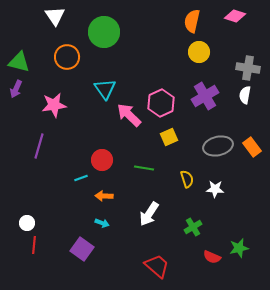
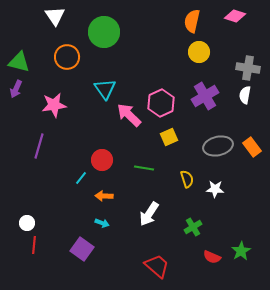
cyan line: rotated 32 degrees counterclockwise
green star: moved 2 px right, 3 px down; rotated 18 degrees counterclockwise
